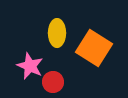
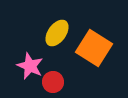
yellow ellipse: rotated 36 degrees clockwise
